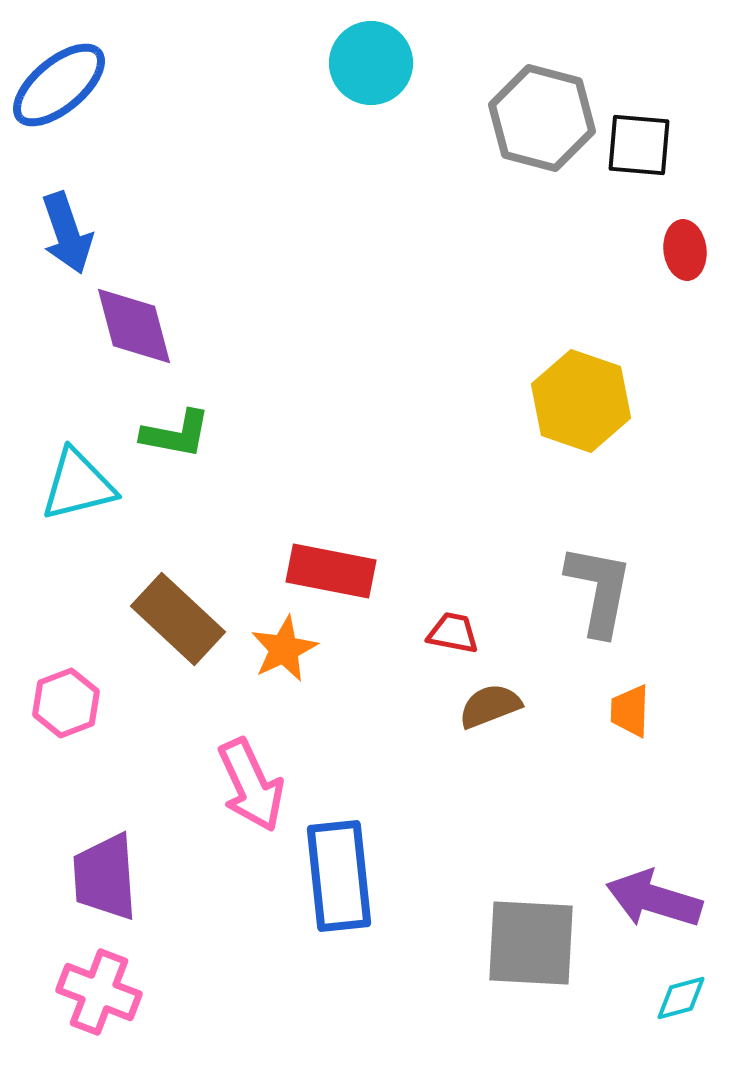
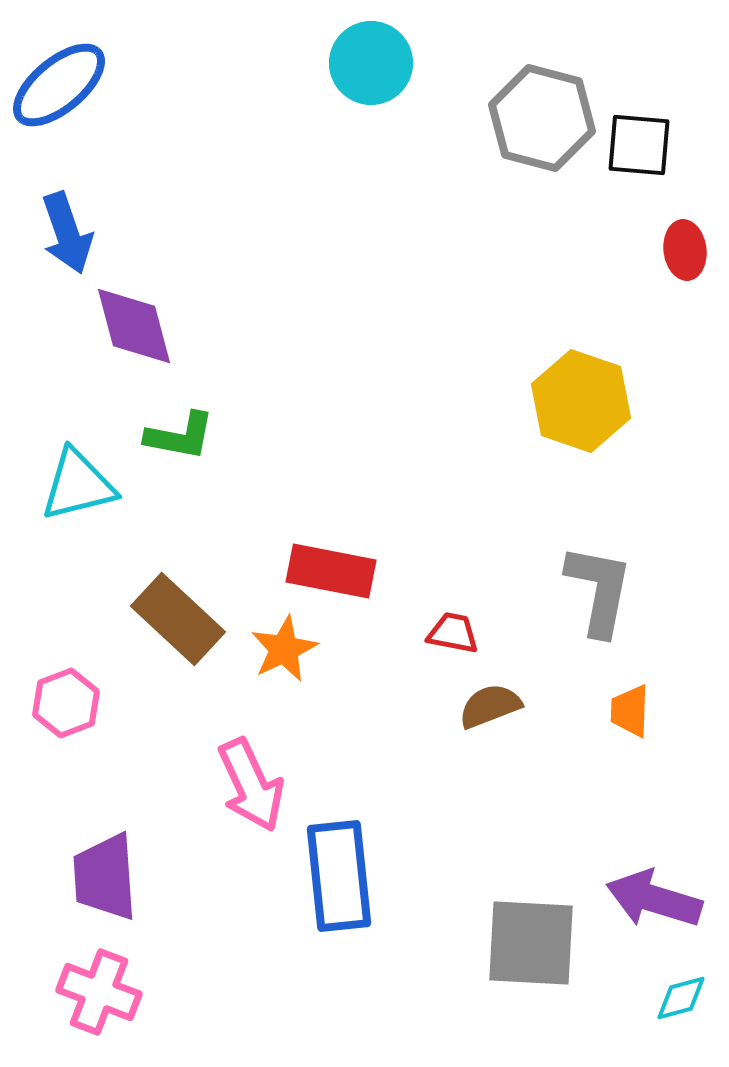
green L-shape: moved 4 px right, 2 px down
